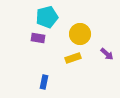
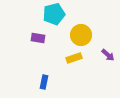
cyan pentagon: moved 7 px right, 3 px up
yellow circle: moved 1 px right, 1 px down
purple arrow: moved 1 px right, 1 px down
yellow rectangle: moved 1 px right
